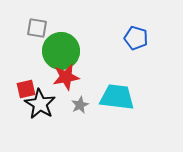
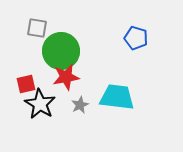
red square: moved 5 px up
